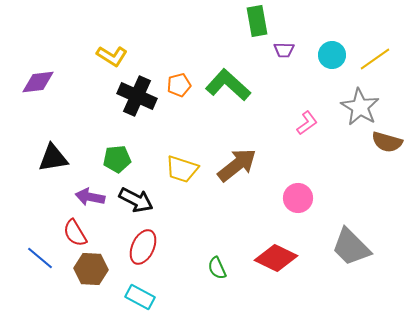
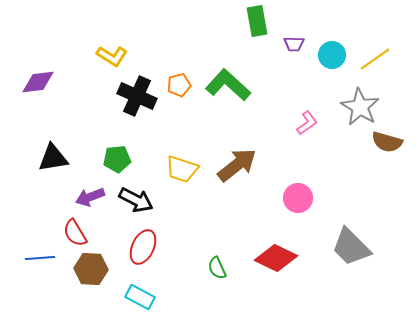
purple trapezoid: moved 10 px right, 6 px up
purple arrow: rotated 32 degrees counterclockwise
blue line: rotated 44 degrees counterclockwise
